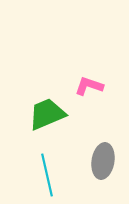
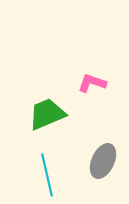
pink L-shape: moved 3 px right, 3 px up
gray ellipse: rotated 16 degrees clockwise
